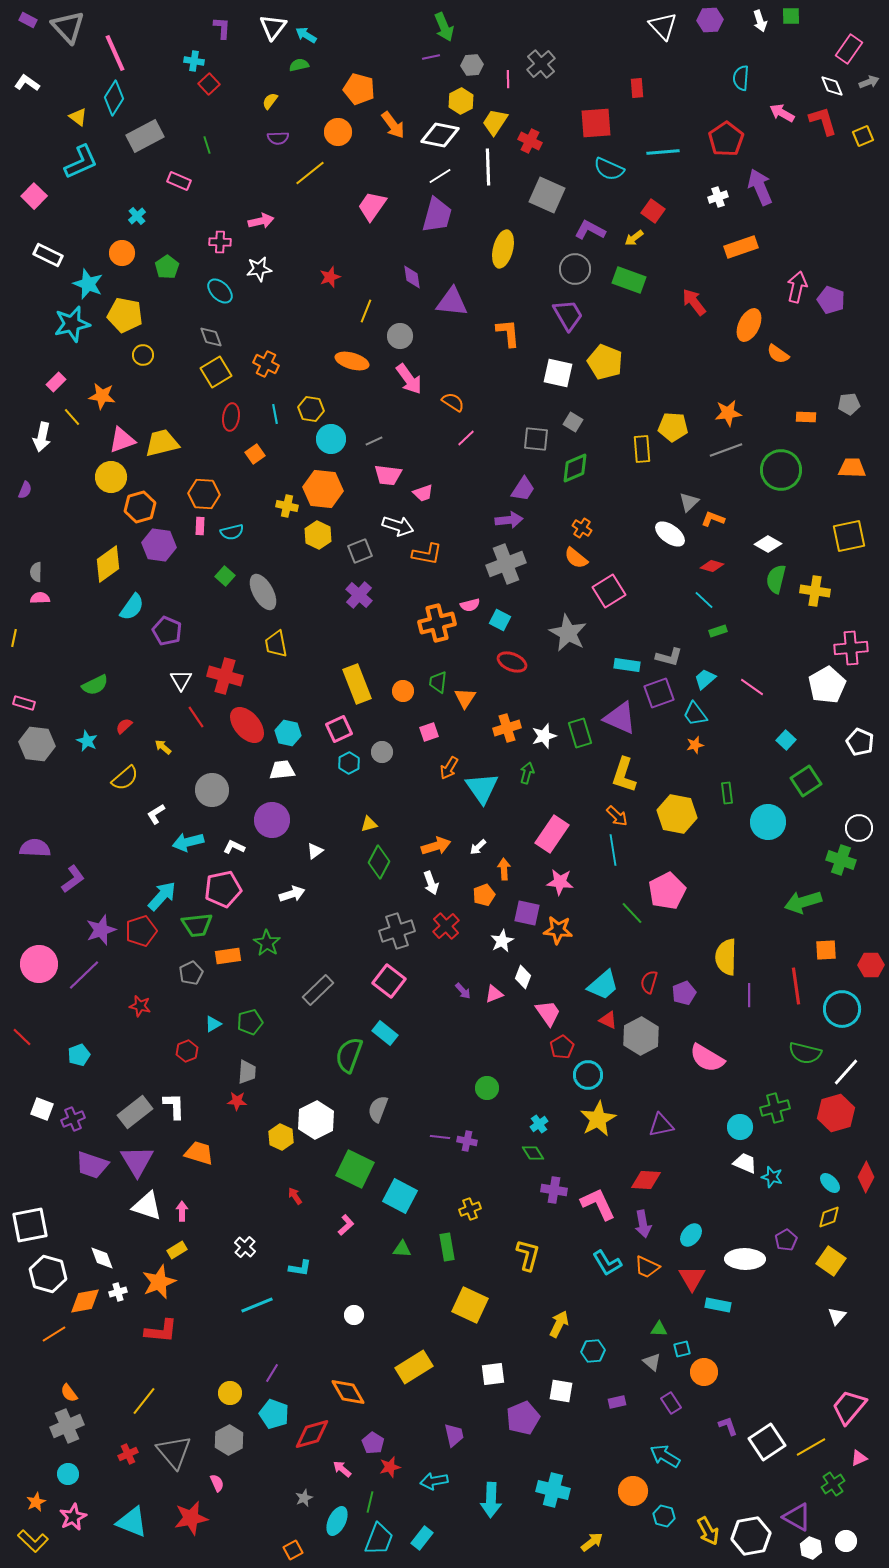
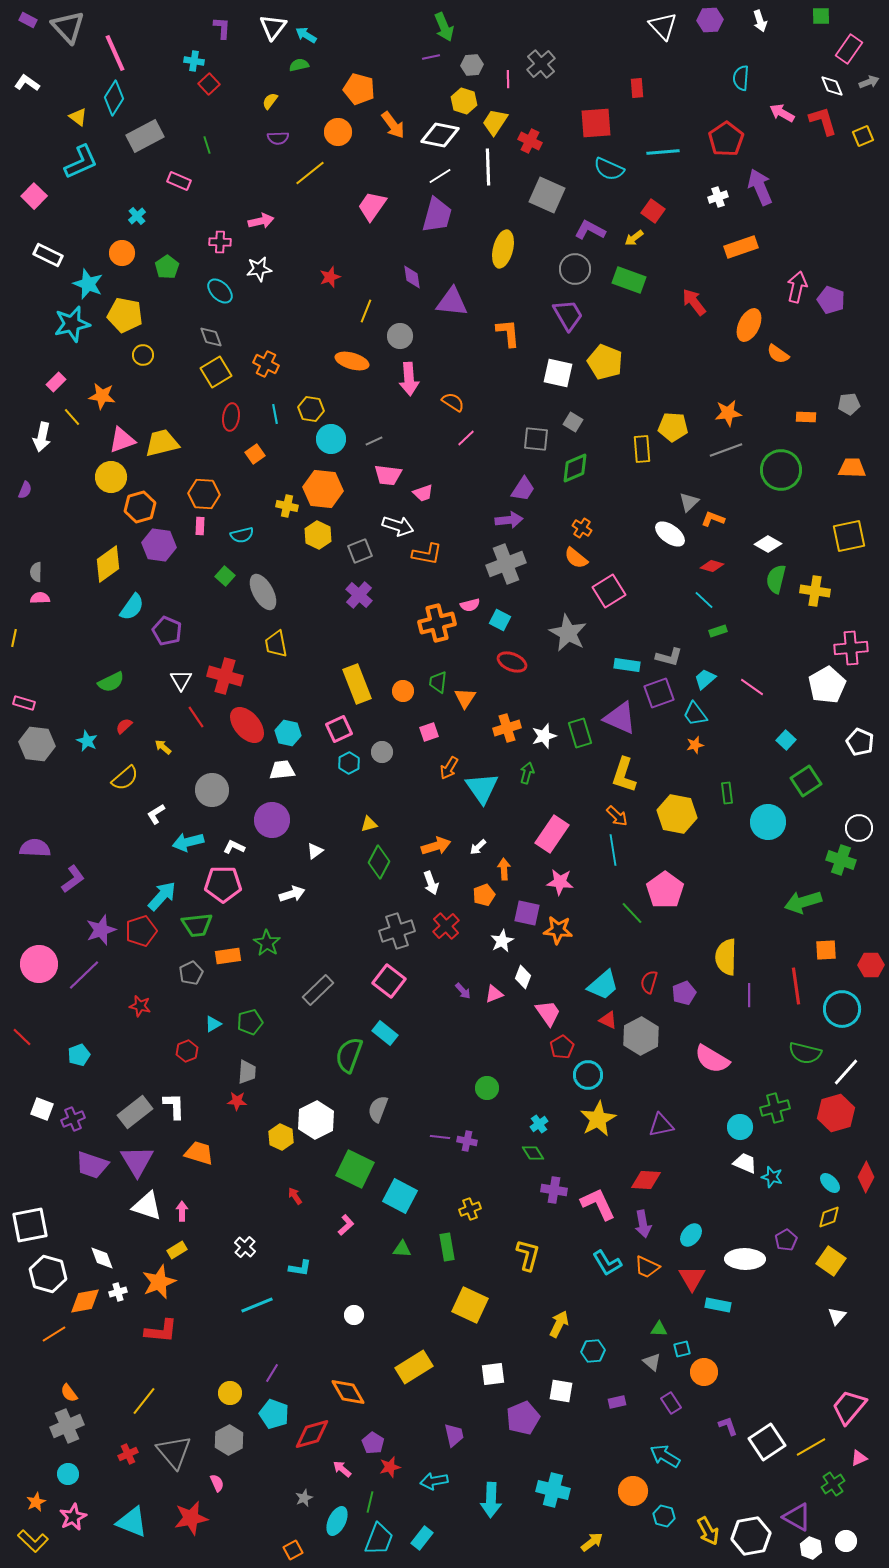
green square at (791, 16): moved 30 px right
yellow hexagon at (461, 101): moved 3 px right; rotated 15 degrees counterclockwise
pink arrow at (409, 379): rotated 32 degrees clockwise
cyan semicircle at (232, 532): moved 10 px right, 3 px down
green semicircle at (95, 685): moved 16 px right, 3 px up
pink pentagon at (223, 889): moved 5 px up; rotated 12 degrees clockwise
pink pentagon at (667, 891): moved 2 px left, 1 px up; rotated 9 degrees counterclockwise
pink semicircle at (707, 1058): moved 5 px right, 1 px down
